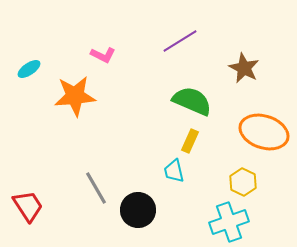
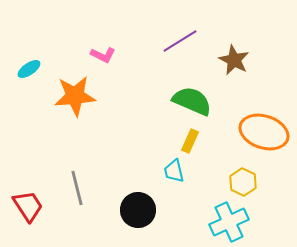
brown star: moved 10 px left, 8 px up
gray line: moved 19 px left; rotated 16 degrees clockwise
cyan cross: rotated 6 degrees counterclockwise
